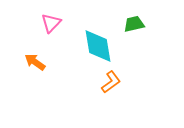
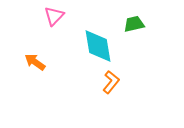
pink triangle: moved 3 px right, 7 px up
orange L-shape: rotated 15 degrees counterclockwise
